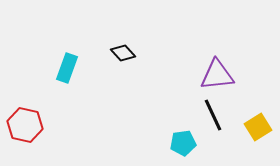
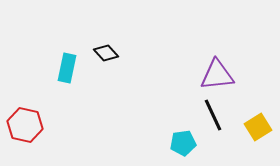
black diamond: moved 17 px left
cyan rectangle: rotated 8 degrees counterclockwise
